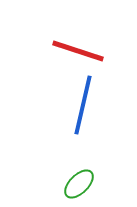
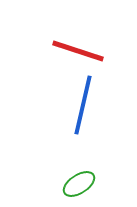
green ellipse: rotated 12 degrees clockwise
